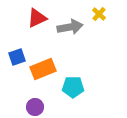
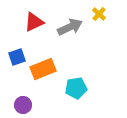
red triangle: moved 3 px left, 4 px down
gray arrow: rotated 15 degrees counterclockwise
cyan pentagon: moved 3 px right, 1 px down; rotated 10 degrees counterclockwise
purple circle: moved 12 px left, 2 px up
